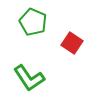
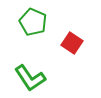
green L-shape: moved 1 px right
